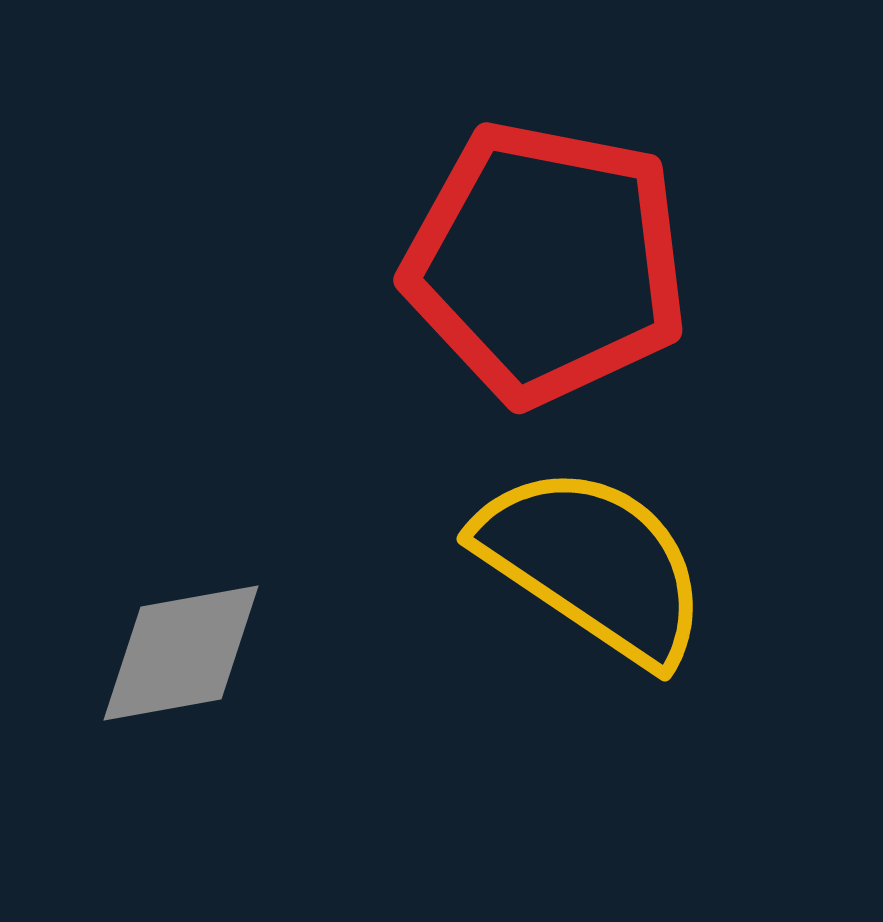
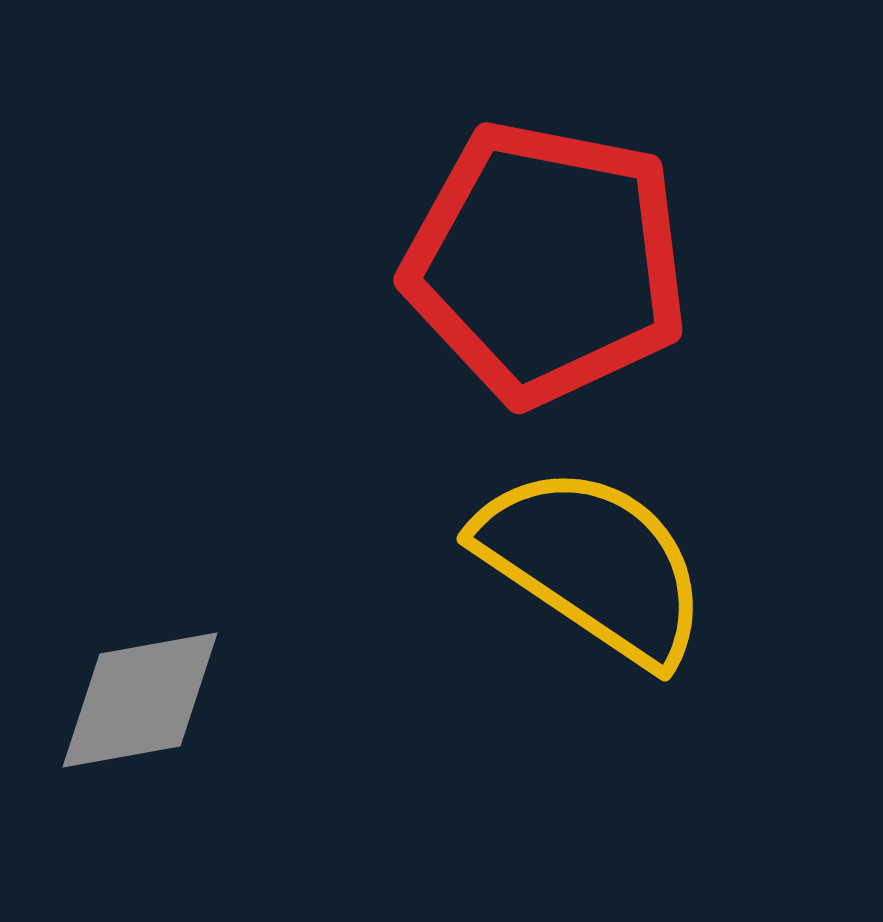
gray diamond: moved 41 px left, 47 px down
